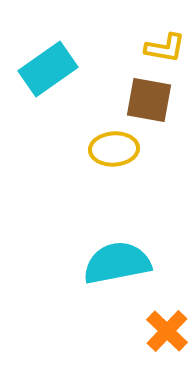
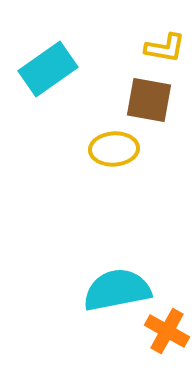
cyan semicircle: moved 27 px down
orange cross: rotated 15 degrees counterclockwise
